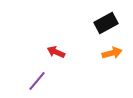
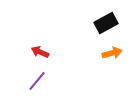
red arrow: moved 16 px left
